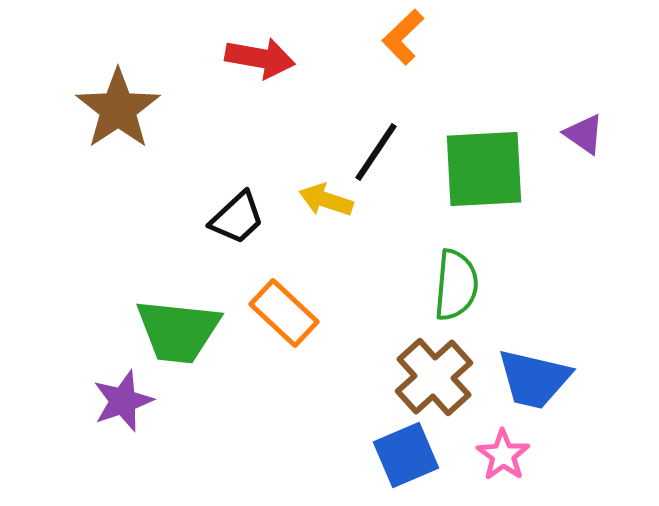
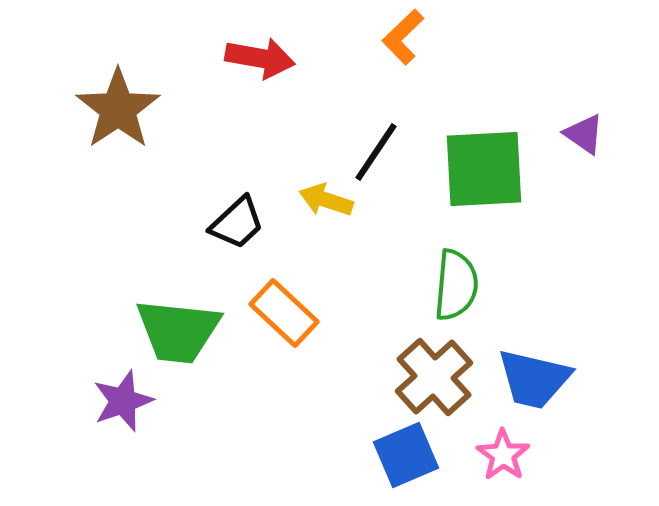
black trapezoid: moved 5 px down
